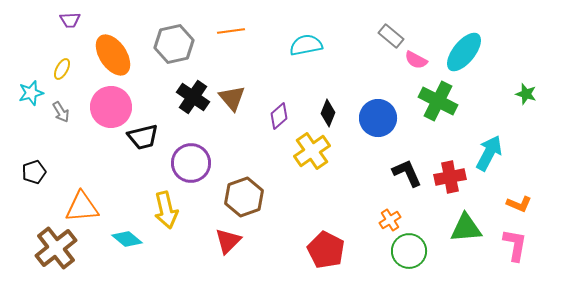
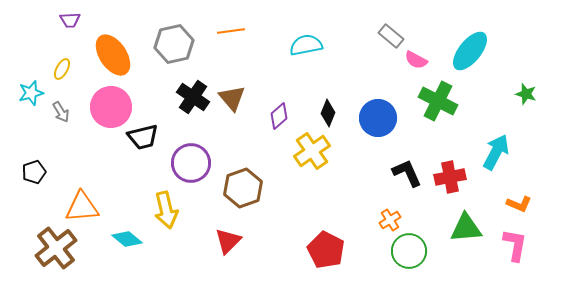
cyan ellipse: moved 6 px right, 1 px up
cyan arrow: moved 7 px right, 1 px up
brown hexagon: moved 1 px left, 9 px up
